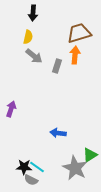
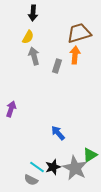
yellow semicircle: rotated 16 degrees clockwise
gray arrow: rotated 144 degrees counterclockwise
blue arrow: rotated 42 degrees clockwise
black star: moved 29 px right; rotated 21 degrees counterclockwise
